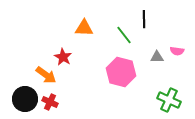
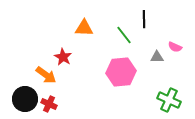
pink semicircle: moved 2 px left, 4 px up; rotated 16 degrees clockwise
pink hexagon: rotated 20 degrees counterclockwise
red cross: moved 1 px left, 2 px down
